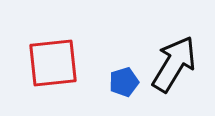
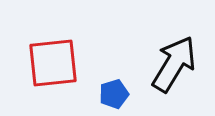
blue pentagon: moved 10 px left, 12 px down
